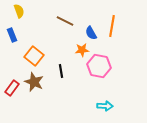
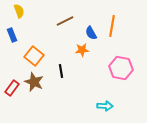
brown line: rotated 54 degrees counterclockwise
pink hexagon: moved 22 px right, 2 px down
